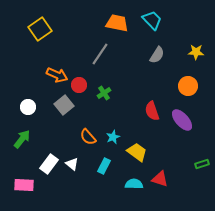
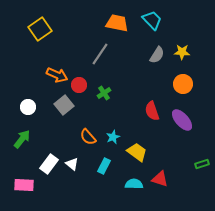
yellow star: moved 14 px left
orange circle: moved 5 px left, 2 px up
